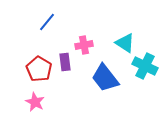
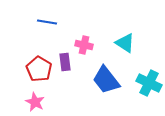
blue line: rotated 60 degrees clockwise
pink cross: rotated 24 degrees clockwise
cyan cross: moved 4 px right, 17 px down
blue trapezoid: moved 1 px right, 2 px down
